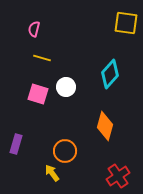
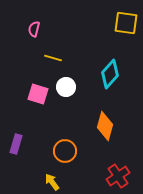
yellow line: moved 11 px right
yellow arrow: moved 9 px down
